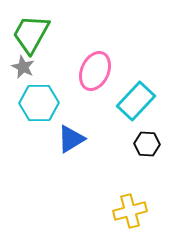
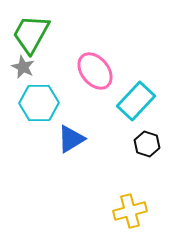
pink ellipse: rotated 63 degrees counterclockwise
black hexagon: rotated 15 degrees clockwise
